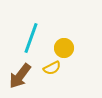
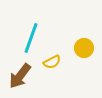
yellow circle: moved 20 px right
yellow semicircle: moved 6 px up
